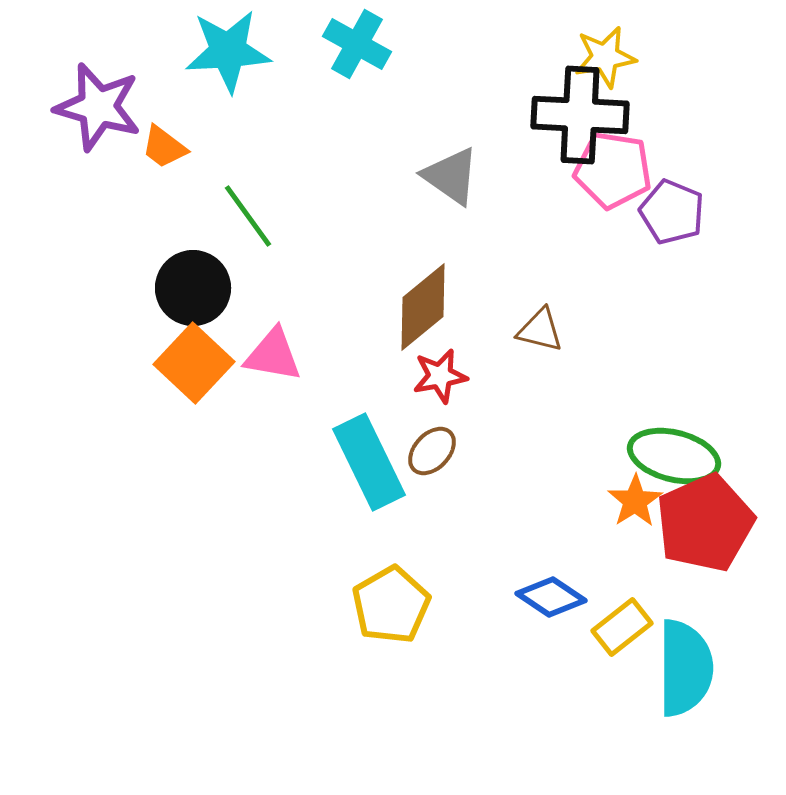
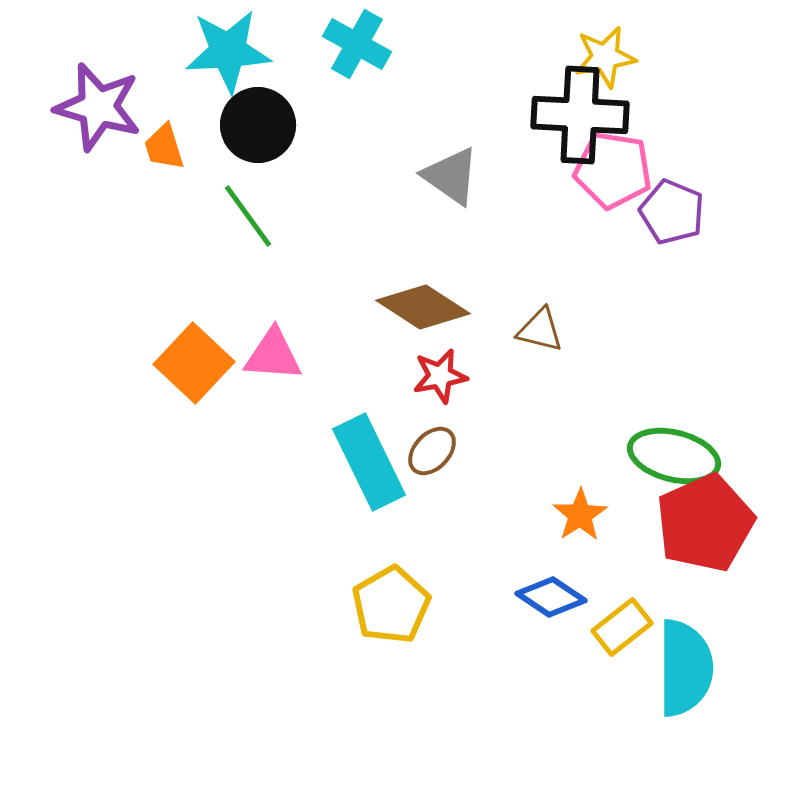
orange trapezoid: rotated 36 degrees clockwise
black circle: moved 65 px right, 163 px up
brown diamond: rotated 72 degrees clockwise
pink triangle: rotated 6 degrees counterclockwise
orange star: moved 55 px left, 14 px down
